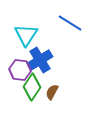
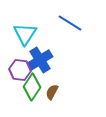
cyan triangle: moved 1 px left, 1 px up
